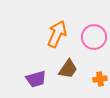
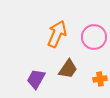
purple trapezoid: rotated 135 degrees clockwise
